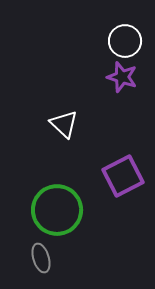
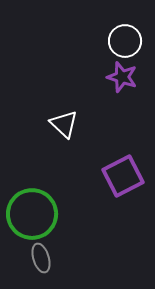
green circle: moved 25 px left, 4 px down
